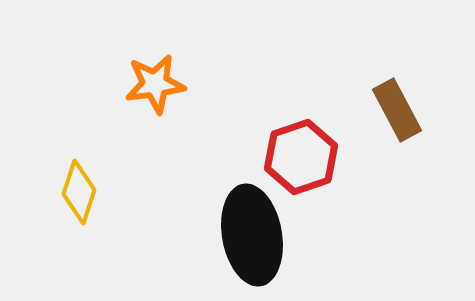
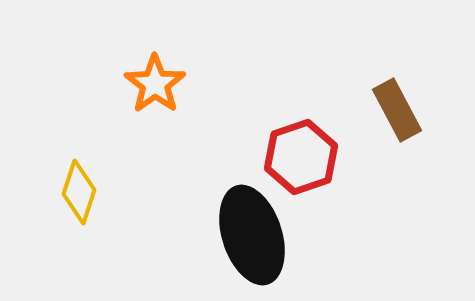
orange star: rotated 28 degrees counterclockwise
black ellipse: rotated 8 degrees counterclockwise
